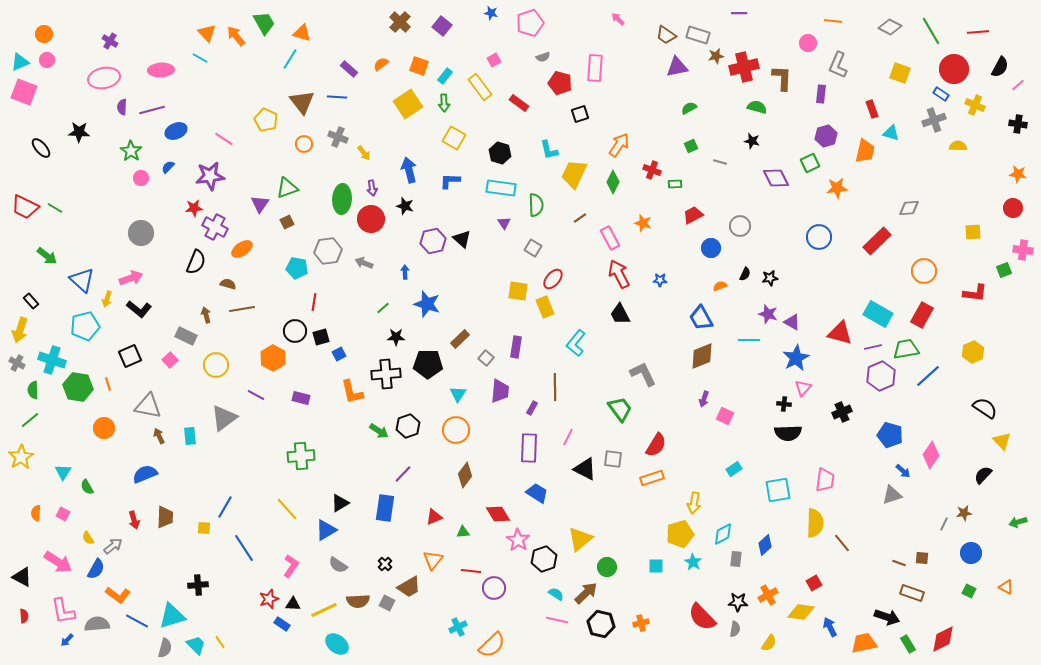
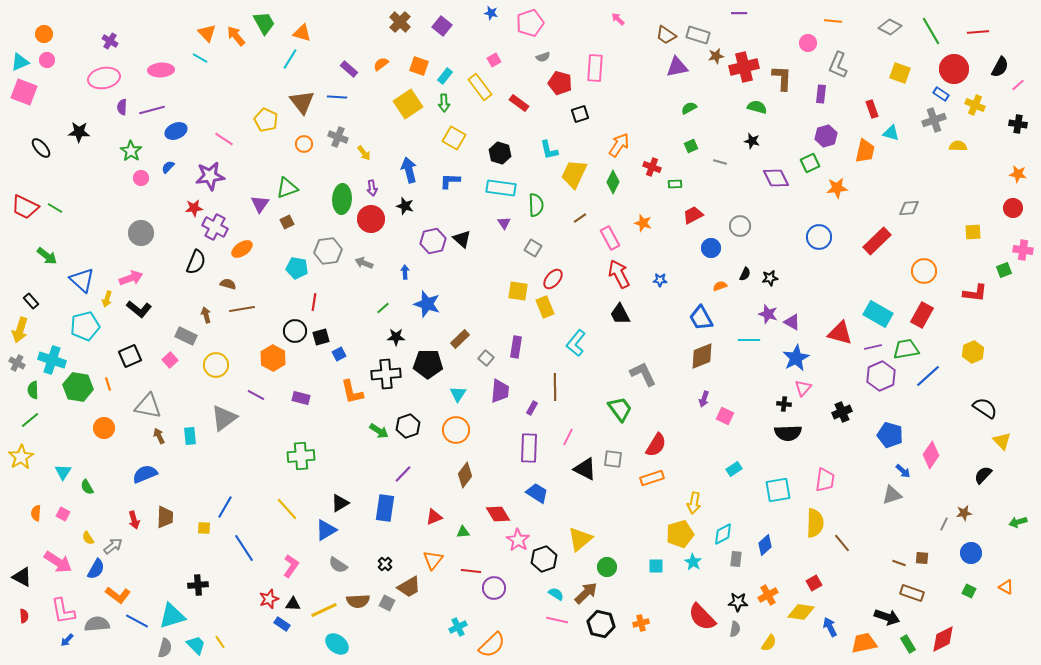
red cross at (652, 170): moved 3 px up
